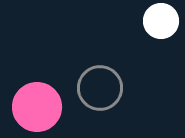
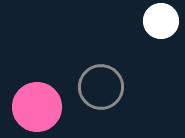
gray circle: moved 1 px right, 1 px up
